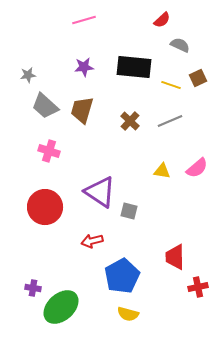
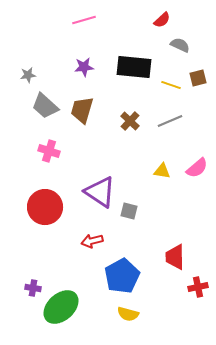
brown square: rotated 12 degrees clockwise
